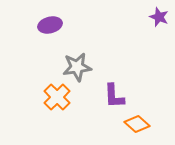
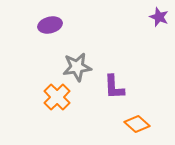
purple L-shape: moved 9 px up
